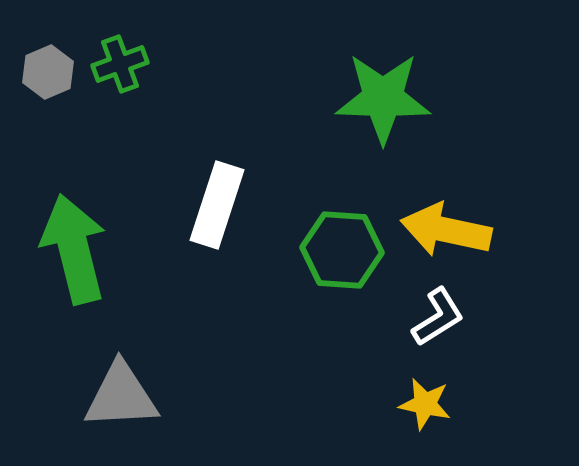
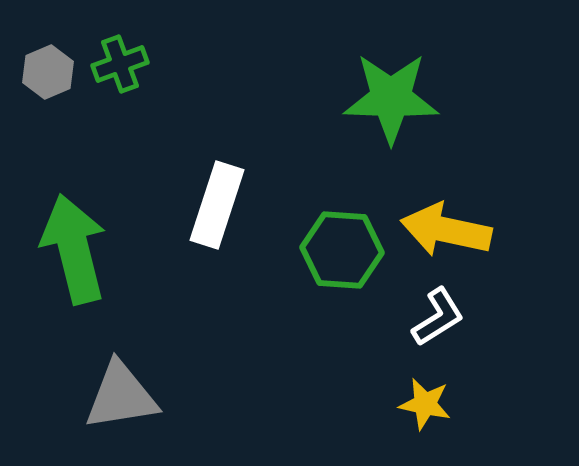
green star: moved 8 px right
gray triangle: rotated 6 degrees counterclockwise
